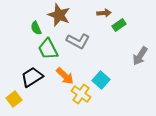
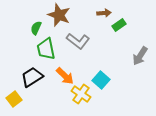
green semicircle: rotated 48 degrees clockwise
gray L-shape: rotated 10 degrees clockwise
green trapezoid: moved 2 px left; rotated 15 degrees clockwise
